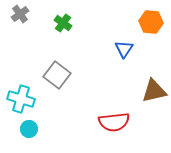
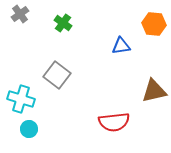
orange hexagon: moved 3 px right, 2 px down
blue triangle: moved 3 px left, 3 px up; rotated 48 degrees clockwise
